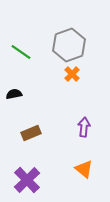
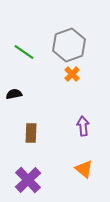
green line: moved 3 px right
purple arrow: moved 1 px left, 1 px up; rotated 12 degrees counterclockwise
brown rectangle: rotated 66 degrees counterclockwise
purple cross: moved 1 px right
